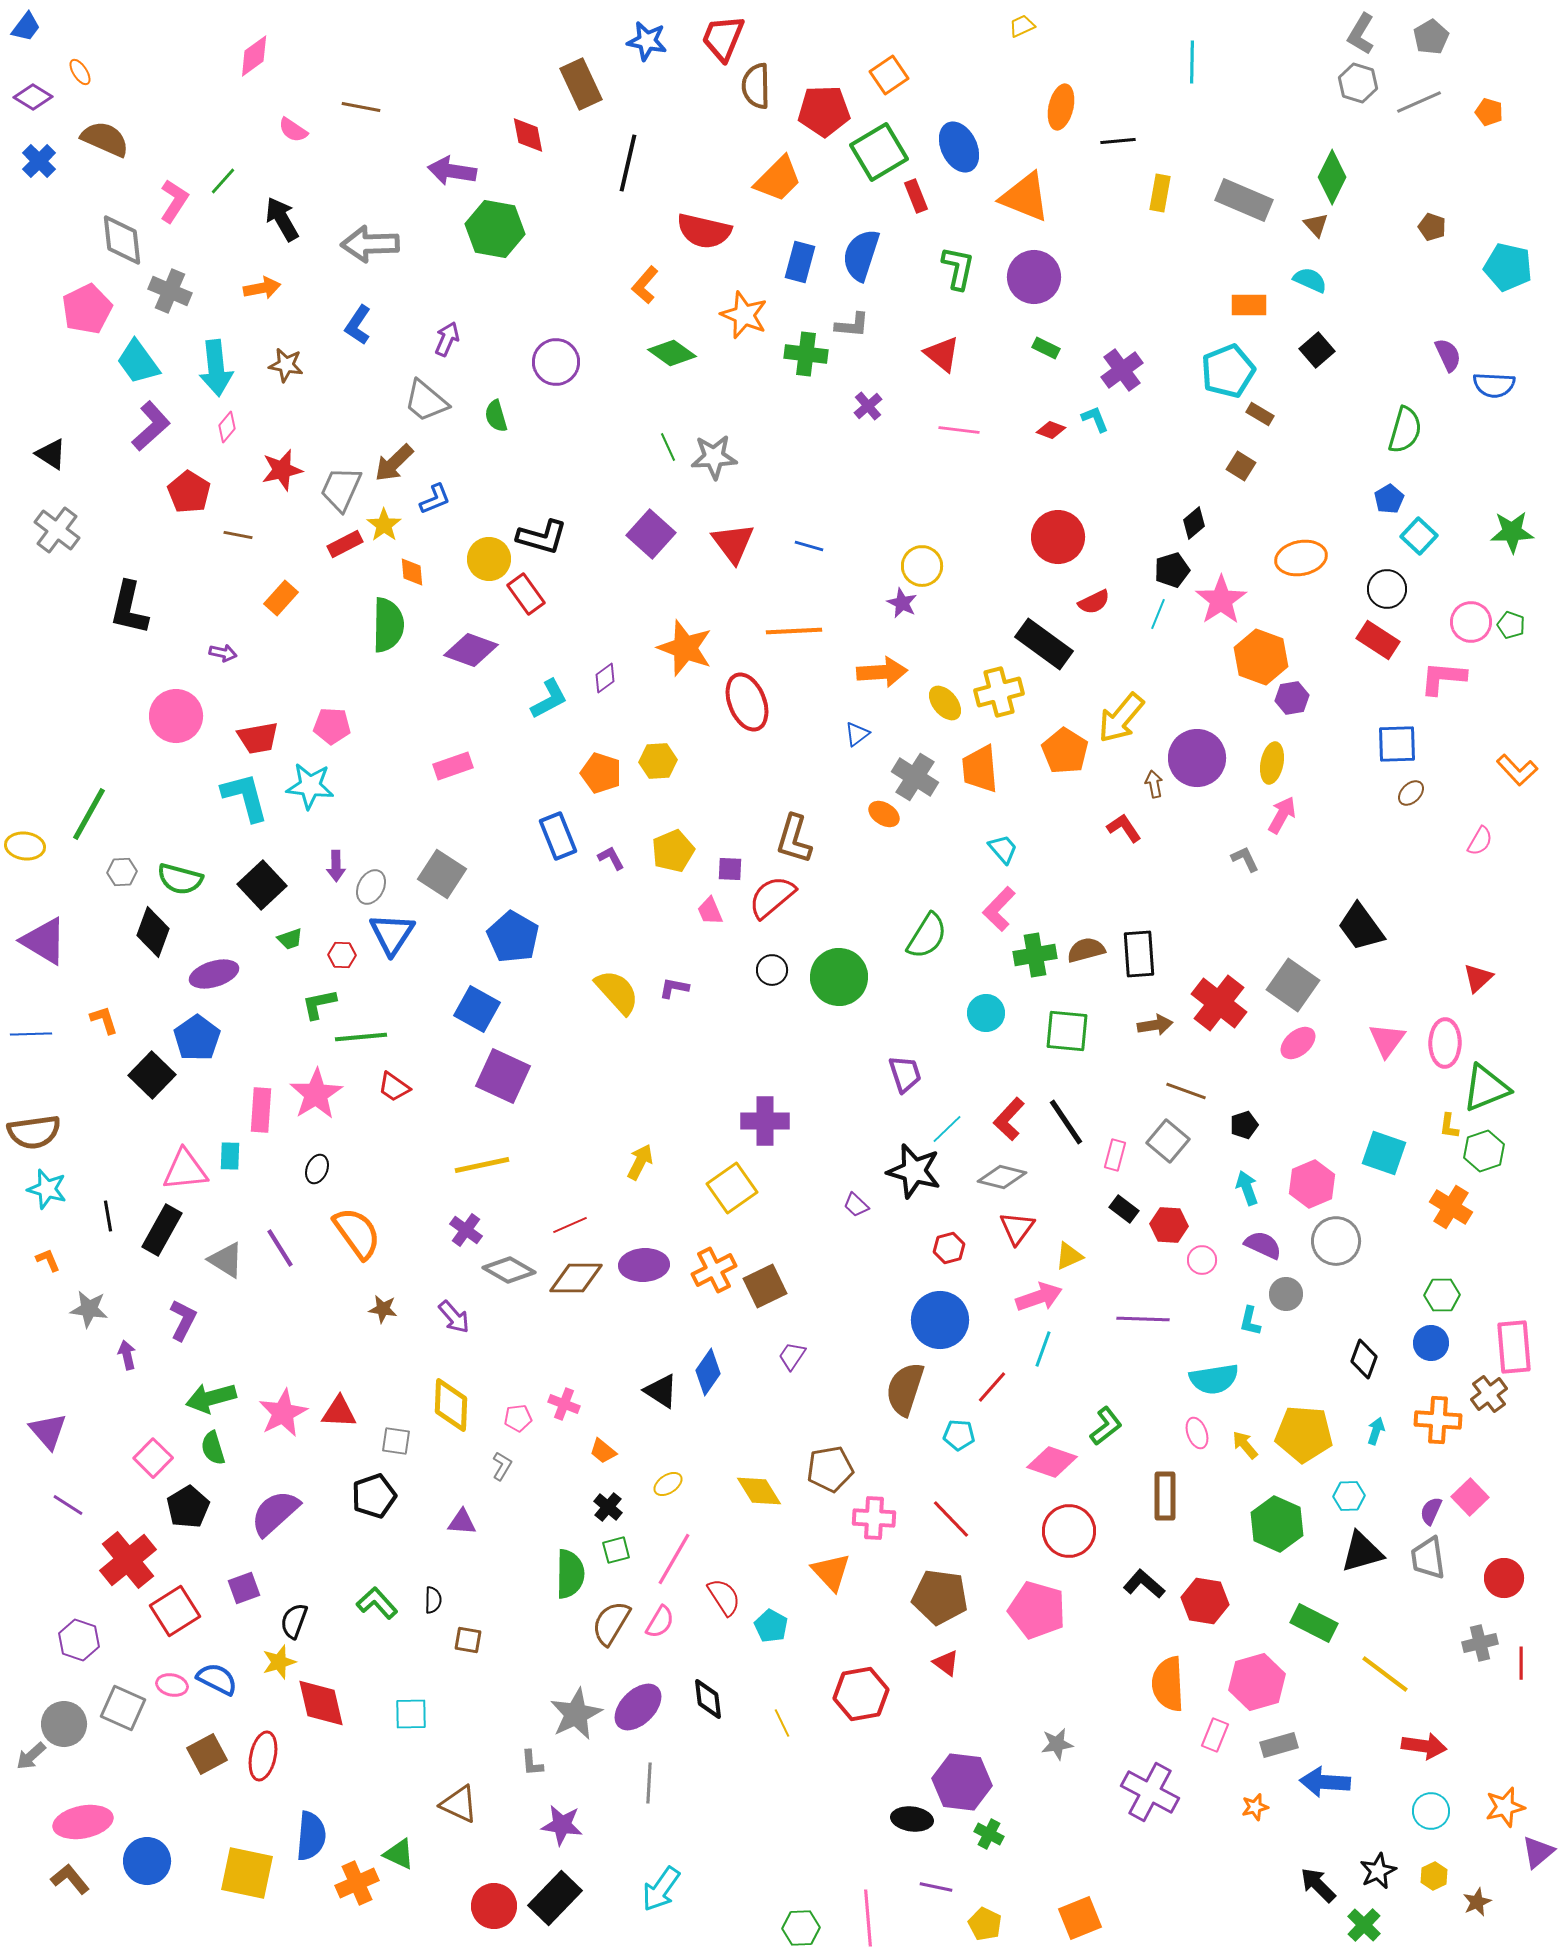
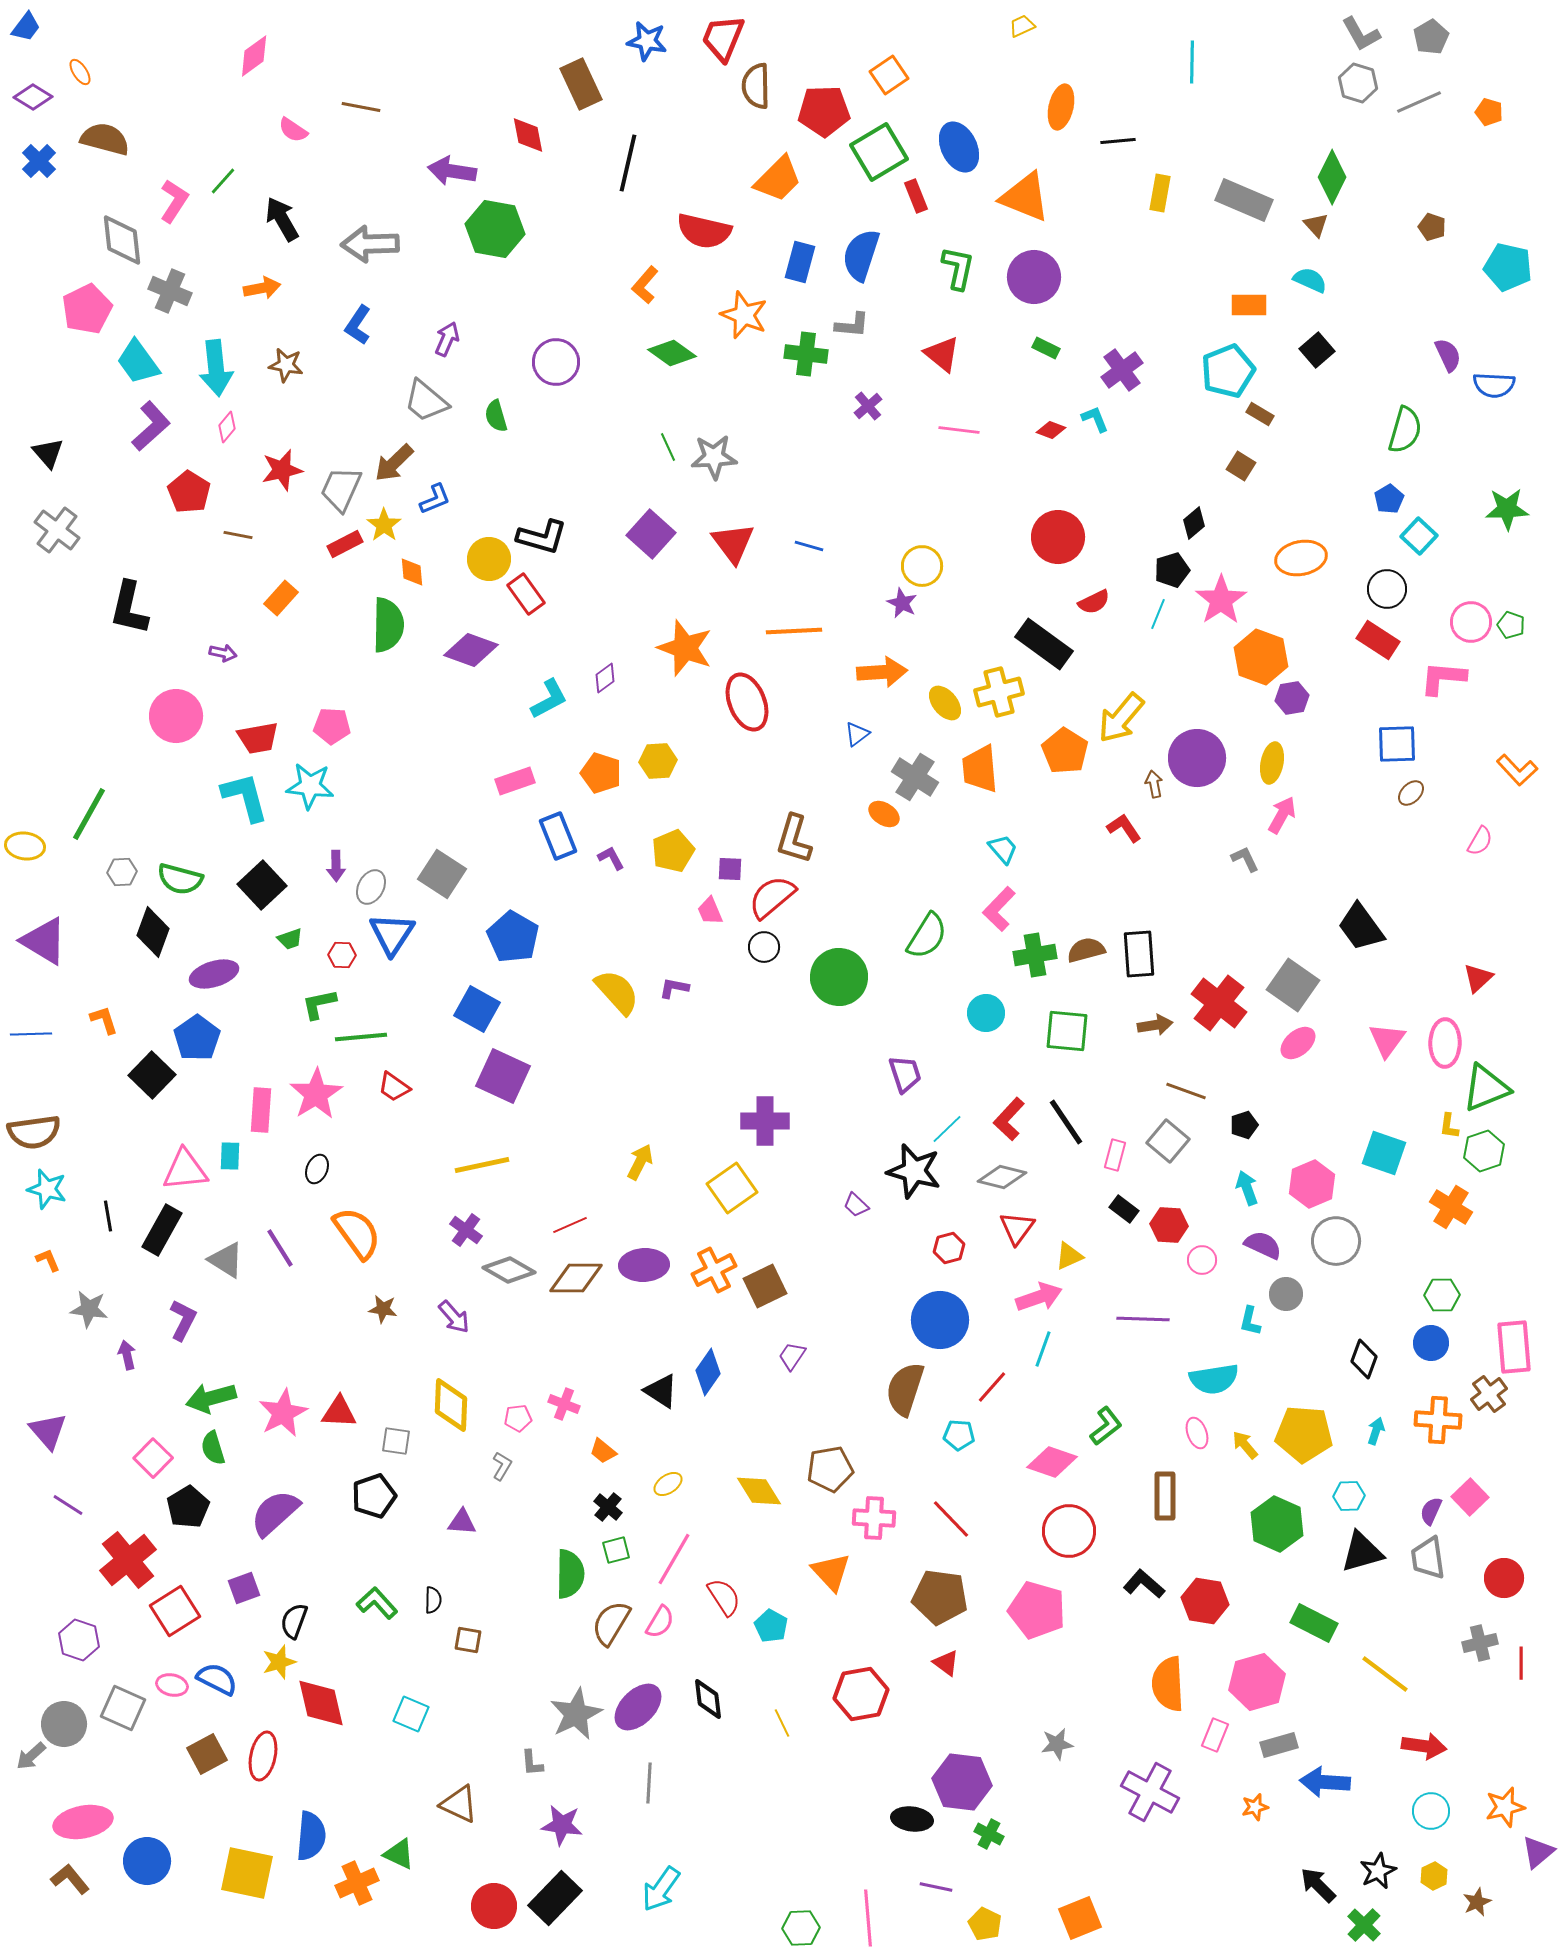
gray L-shape at (1361, 34): rotated 60 degrees counterclockwise
brown semicircle at (105, 139): rotated 9 degrees counterclockwise
black triangle at (51, 454): moved 3 px left, 1 px up; rotated 16 degrees clockwise
green star at (1512, 532): moved 5 px left, 23 px up
pink rectangle at (453, 766): moved 62 px right, 15 px down
black circle at (772, 970): moved 8 px left, 23 px up
cyan square at (411, 1714): rotated 24 degrees clockwise
